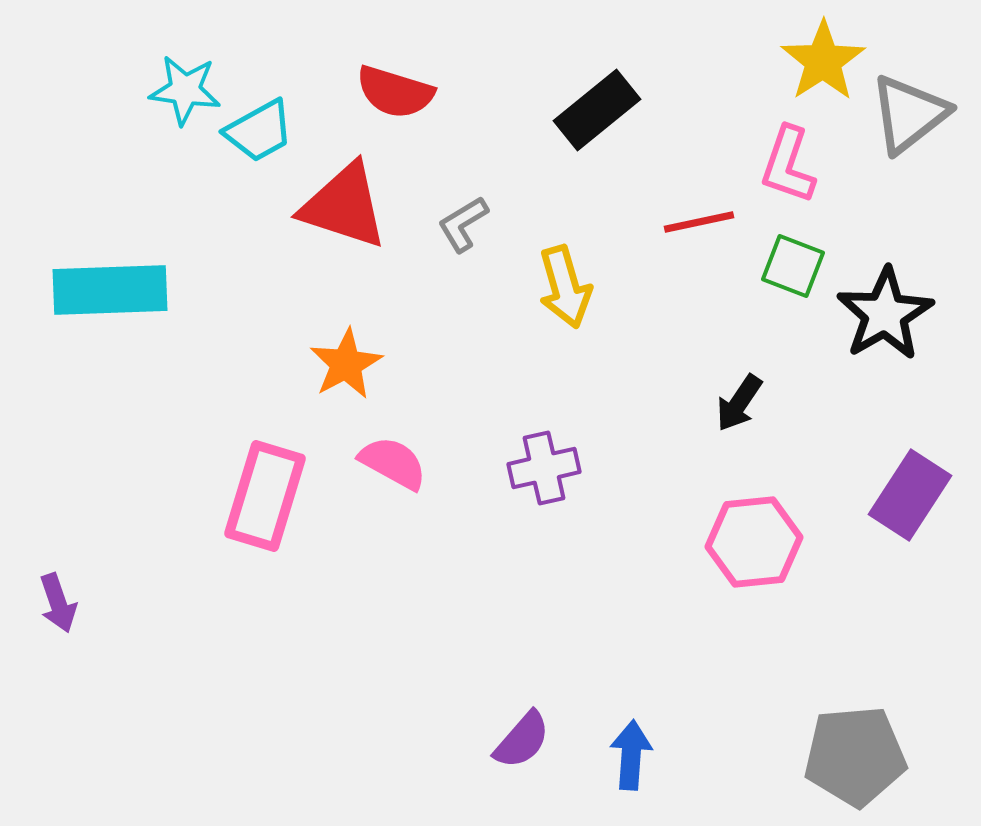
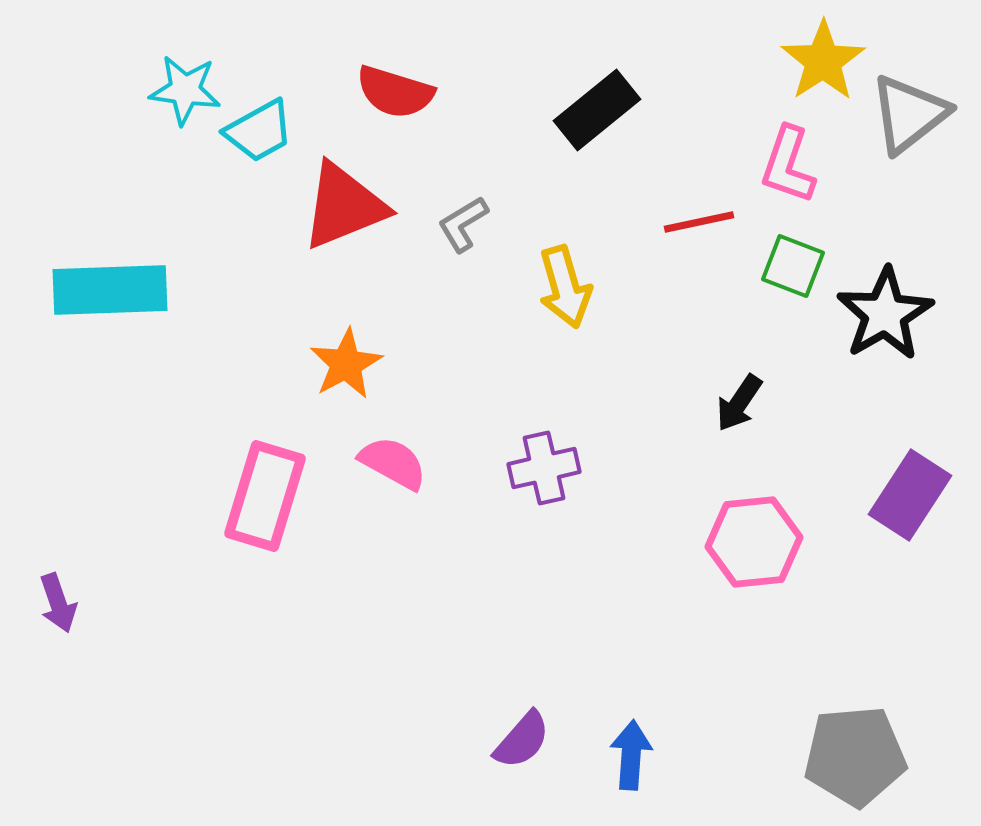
red triangle: rotated 40 degrees counterclockwise
